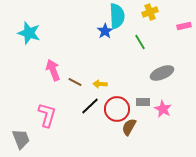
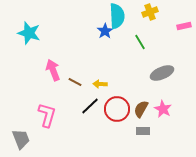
gray rectangle: moved 29 px down
brown semicircle: moved 12 px right, 18 px up
